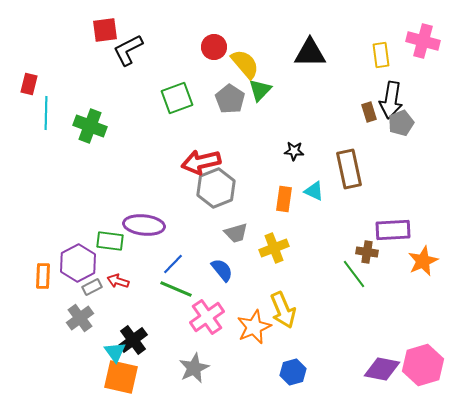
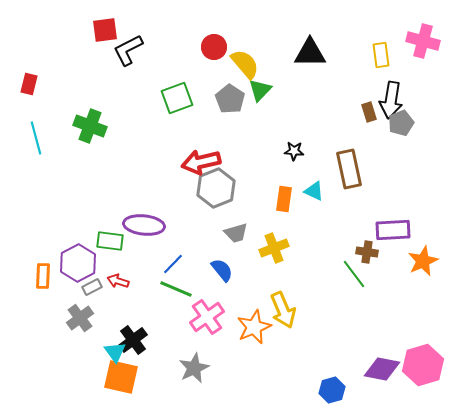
cyan line at (46, 113): moved 10 px left, 25 px down; rotated 16 degrees counterclockwise
blue hexagon at (293, 372): moved 39 px right, 18 px down
